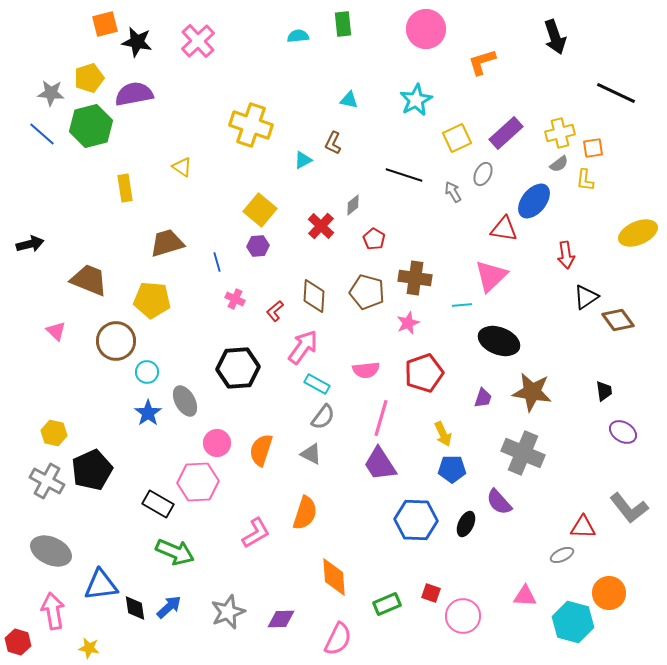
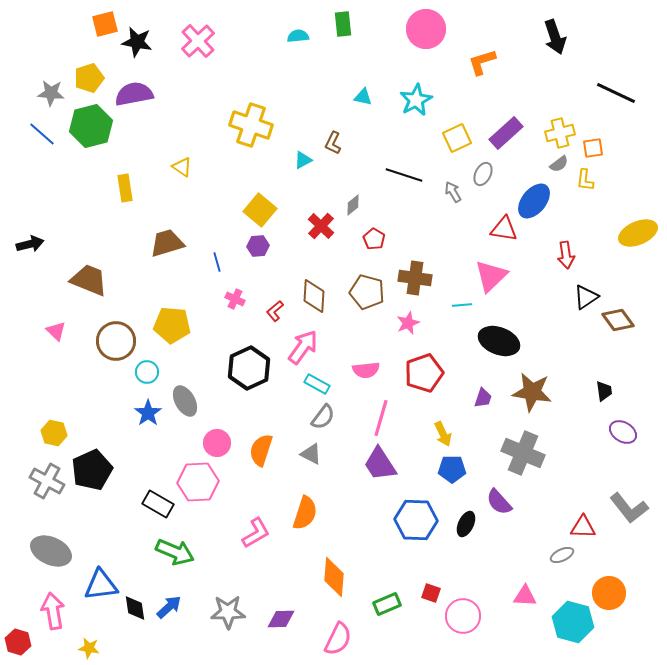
cyan triangle at (349, 100): moved 14 px right, 3 px up
yellow pentagon at (152, 300): moved 20 px right, 25 px down
black hexagon at (238, 368): moved 11 px right; rotated 21 degrees counterclockwise
orange diamond at (334, 577): rotated 9 degrees clockwise
gray star at (228, 612): rotated 20 degrees clockwise
